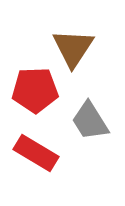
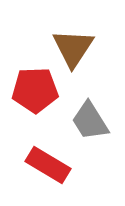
red rectangle: moved 12 px right, 12 px down
